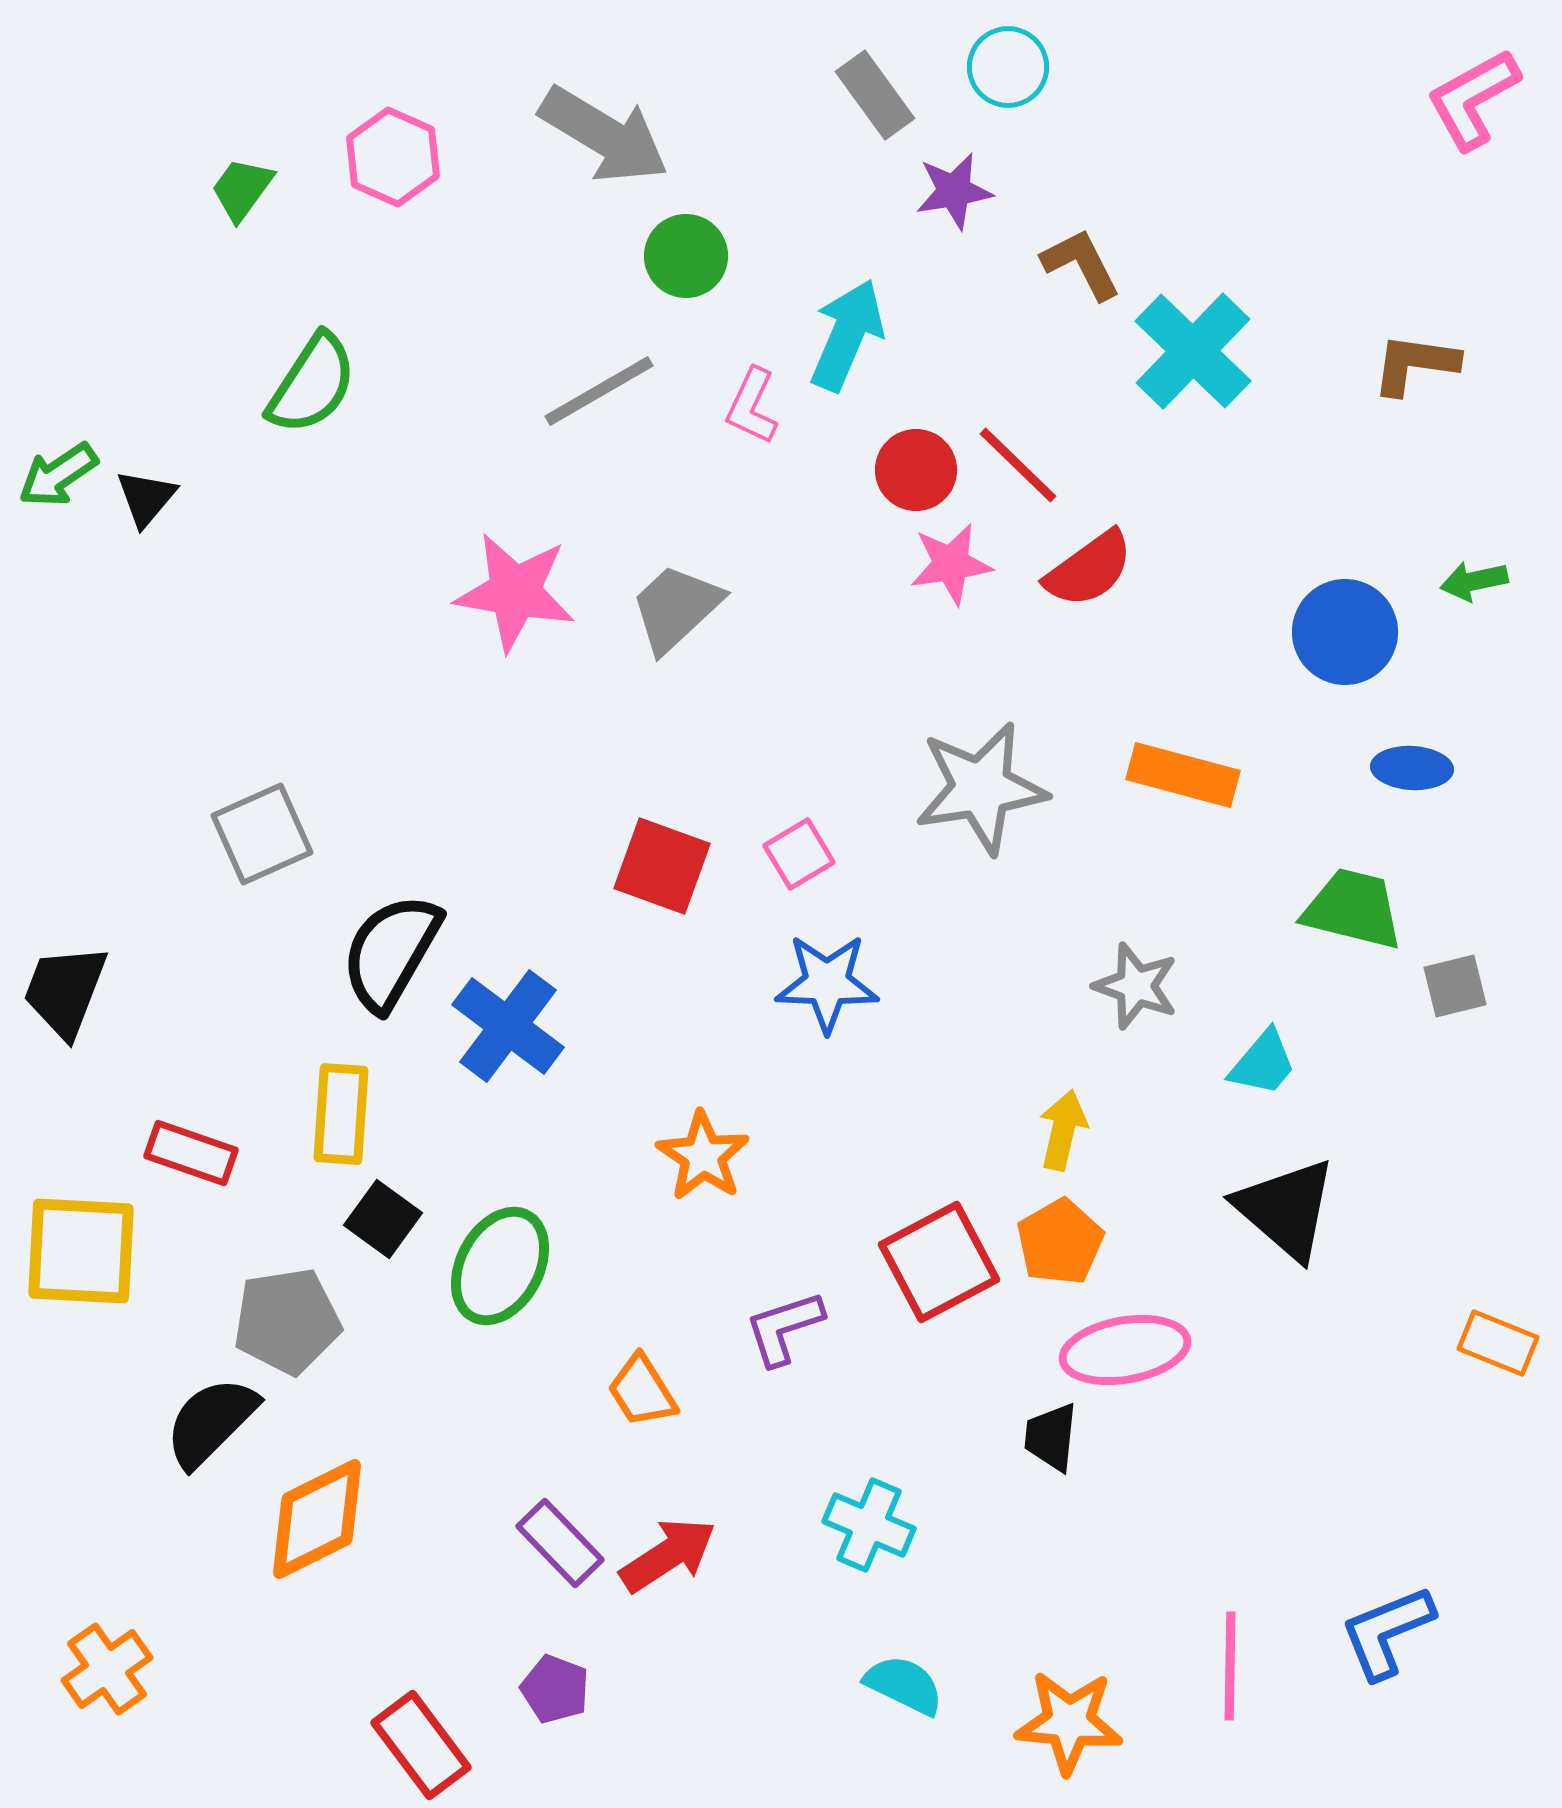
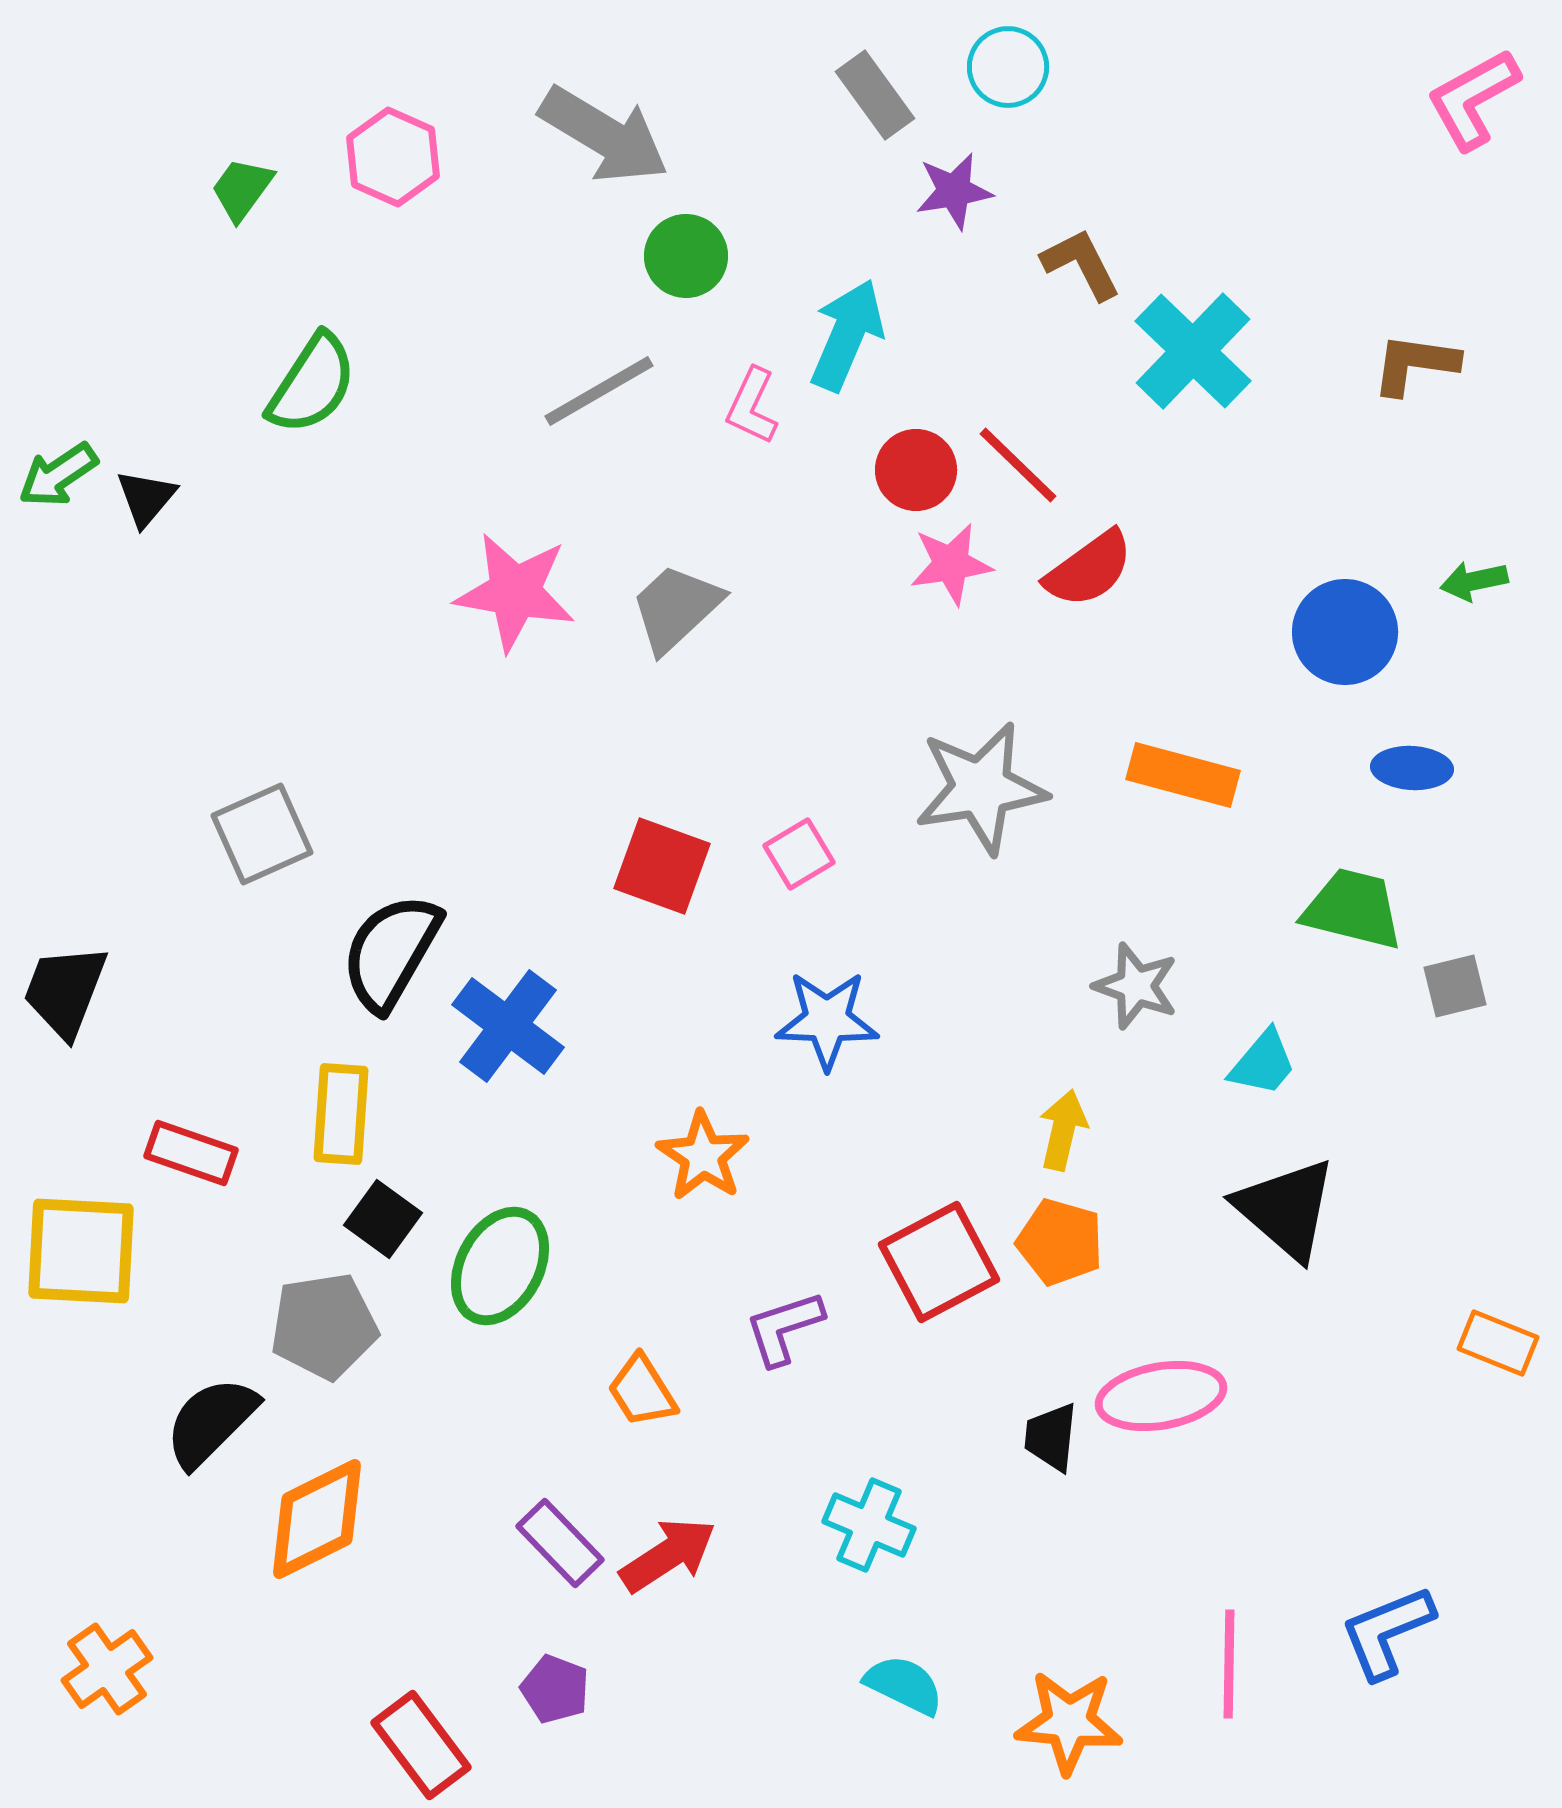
blue star at (827, 983): moved 37 px down
orange pentagon at (1060, 1242): rotated 26 degrees counterclockwise
gray pentagon at (287, 1321): moved 37 px right, 5 px down
pink ellipse at (1125, 1350): moved 36 px right, 46 px down
pink line at (1230, 1666): moved 1 px left, 2 px up
